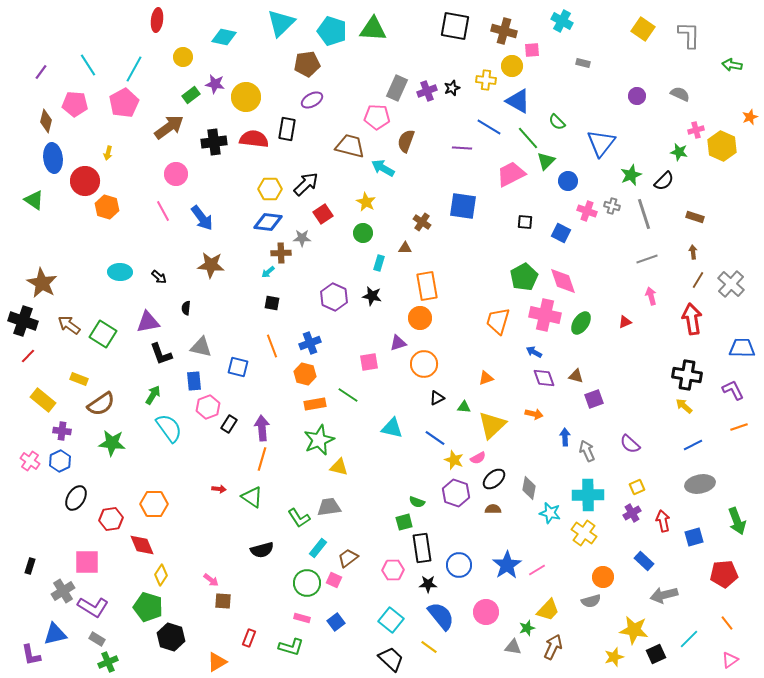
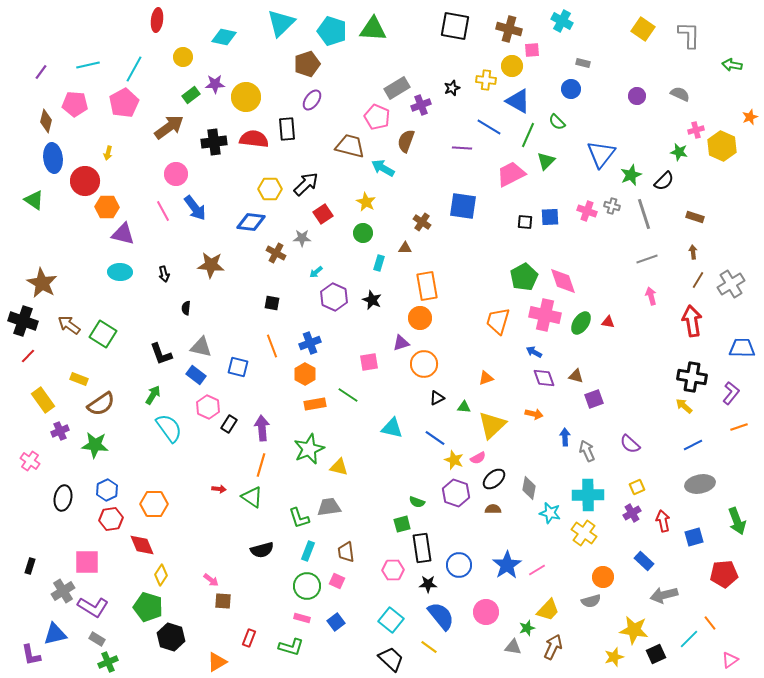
brown cross at (504, 31): moved 5 px right, 2 px up
brown pentagon at (307, 64): rotated 10 degrees counterclockwise
cyan line at (88, 65): rotated 70 degrees counterclockwise
purple star at (215, 84): rotated 12 degrees counterclockwise
gray rectangle at (397, 88): rotated 35 degrees clockwise
purple cross at (427, 91): moved 6 px left, 14 px down
purple ellipse at (312, 100): rotated 25 degrees counterclockwise
pink pentagon at (377, 117): rotated 20 degrees clockwise
black rectangle at (287, 129): rotated 15 degrees counterclockwise
green line at (528, 138): moved 3 px up; rotated 65 degrees clockwise
blue triangle at (601, 143): moved 11 px down
blue circle at (568, 181): moved 3 px right, 92 px up
orange hexagon at (107, 207): rotated 15 degrees counterclockwise
blue arrow at (202, 218): moved 7 px left, 10 px up
blue diamond at (268, 222): moved 17 px left
blue square at (561, 233): moved 11 px left, 16 px up; rotated 30 degrees counterclockwise
brown cross at (281, 253): moved 5 px left; rotated 30 degrees clockwise
cyan arrow at (268, 272): moved 48 px right
black arrow at (159, 277): moved 5 px right, 3 px up; rotated 35 degrees clockwise
gray cross at (731, 284): rotated 16 degrees clockwise
black star at (372, 296): moved 4 px down; rotated 12 degrees clockwise
red arrow at (692, 319): moved 2 px down
purple triangle at (148, 322): moved 25 px left, 88 px up; rotated 25 degrees clockwise
red triangle at (625, 322): moved 17 px left; rotated 32 degrees clockwise
purple triangle at (398, 343): moved 3 px right
orange hexagon at (305, 374): rotated 15 degrees clockwise
black cross at (687, 375): moved 5 px right, 2 px down
blue rectangle at (194, 381): moved 2 px right, 6 px up; rotated 48 degrees counterclockwise
purple L-shape at (733, 390): moved 2 px left, 3 px down; rotated 65 degrees clockwise
yellow rectangle at (43, 400): rotated 15 degrees clockwise
pink hexagon at (208, 407): rotated 15 degrees counterclockwise
purple cross at (62, 431): moved 2 px left; rotated 30 degrees counterclockwise
green star at (319, 440): moved 10 px left, 9 px down
green star at (112, 443): moved 17 px left, 2 px down
orange line at (262, 459): moved 1 px left, 6 px down
blue hexagon at (60, 461): moved 47 px right, 29 px down
black ellipse at (76, 498): moved 13 px left; rotated 20 degrees counterclockwise
green L-shape at (299, 518): rotated 15 degrees clockwise
green square at (404, 522): moved 2 px left, 2 px down
cyan rectangle at (318, 548): moved 10 px left, 3 px down; rotated 18 degrees counterclockwise
brown trapezoid at (348, 558): moved 2 px left, 6 px up; rotated 60 degrees counterclockwise
pink square at (334, 580): moved 3 px right, 1 px down
green circle at (307, 583): moved 3 px down
orange line at (727, 623): moved 17 px left
